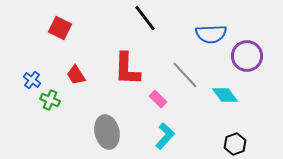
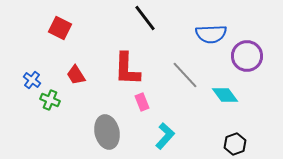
pink rectangle: moved 16 px left, 3 px down; rotated 24 degrees clockwise
